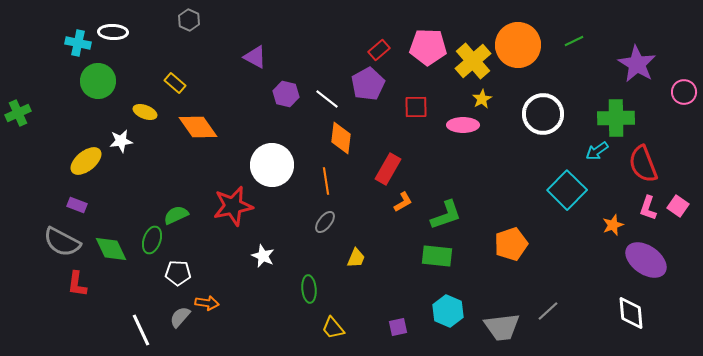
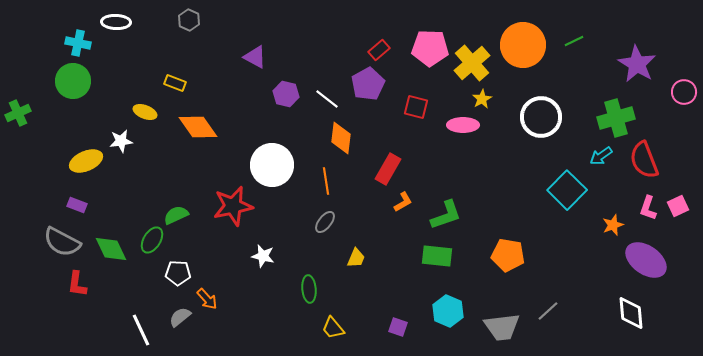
white ellipse at (113, 32): moved 3 px right, 10 px up
orange circle at (518, 45): moved 5 px right
pink pentagon at (428, 47): moved 2 px right, 1 px down
yellow cross at (473, 61): moved 1 px left, 2 px down
green circle at (98, 81): moved 25 px left
yellow rectangle at (175, 83): rotated 20 degrees counterclockwise
red square at (416, 107): rotated 15 degrees clockwise
white circle at (543, 114): moved 2 px left, 3 px down
green cross at (616, 118): rotated 15 degrees counterclockwise
cyan arrow at (597, 151): moved 4 px right, 5 px down
yellow ellipse at (86, 161): rotated 16 degrees clockwise
red semicircle at (643, 164): moved 1 px right, 4 px up
pink square at (678, 206): rotated 30 degrees clockwise
green ellipse at (152, 240): rotated 12 degrees clockwise
orange pentagon at (511, 244): moved 3 px left, 11 px down; rotated 28 degrees clockwise
white star at (263, 256): rotated 10 degrees counterclockwise
orange arrow at (207, 303): moved 4 px up; rotated 40 degrees clockwise
gray semicircle at (180, 317): rotated 10 degrees clockwise
purple square at (398, 327): rotated 30 degrees clockwise
